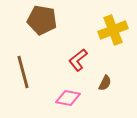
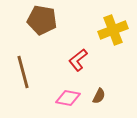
brown semicircle: moved 6 px left, 13 px down
